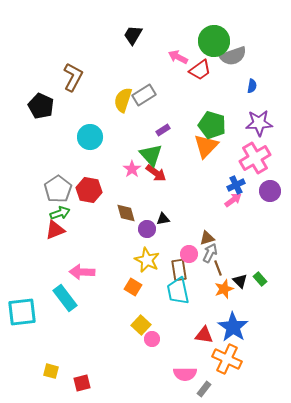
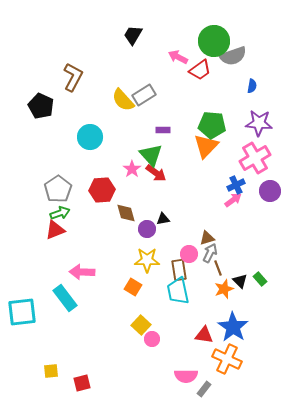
yellow semicircle at (123, 100): rotated 60 degrees counterclockwise
purple star at (259, 123): rotated 8 degrees clockwise
green pentagon at (212, 125): rotated 12 degrees counterclockwise
purple rectangle at (163, 130): rotated 32 degrees clockwise
red hexagon at (89, 190): moved 13 px right; rotated 15 degrees counterclockwise
yellow star at (147, 260): rotated 25 degrees counterclockwise
yellow square at (51, 371): rotated 21 degrees counterclockwise
pink semicircle at (185, 374): moved 1 px right, 2 px down
